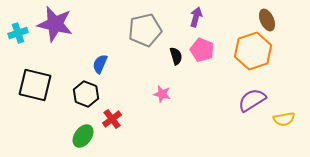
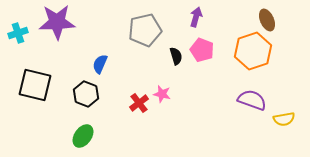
purple star: moved 2 px right, 2 px up; rotated 15 degrees counterclockwise
purple semicircle: rotated 52 degrees clockwise
red cross: moved 27 px right, 16 px up
